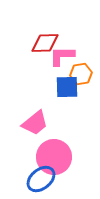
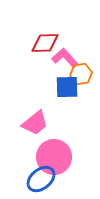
pink L-shape: moved 3 px right, 2 px down; rotated 48 degrees clockwise
